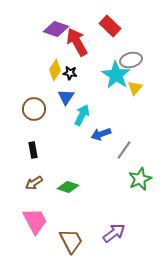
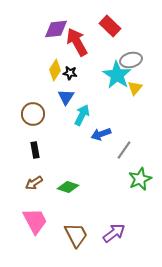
purple diamond: rotated 25 degrees counterclockwise
cyan star: moved 1 px right
brown circle: moved 1 px left, 5 px down
black rectangle: moved 2 px right
brown trapezoid: moved 5 px right, 6 px up
